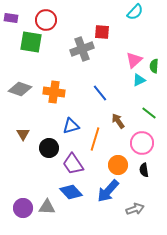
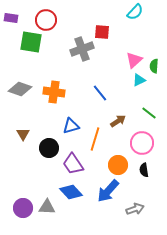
brown arrow: rotated 91 degrees clockwise
